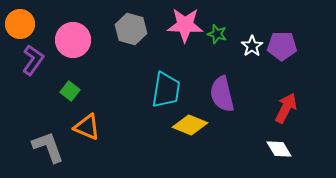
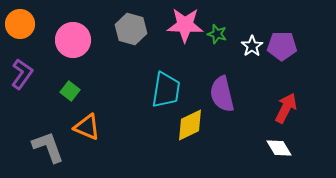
purple L-shape: moved 11 px left, 14 px down
yellow diamond: rotated 48 degrees counterclockwise
white diamond: moved 1 px up
